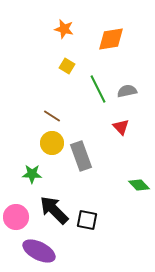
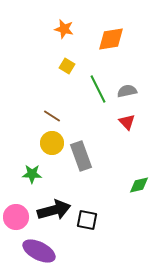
red triangle: moved 6 px right, 5 px up
green diamond: rotated 60 degrees counterclockwise
black arrow: rotated 120 degrees clockwise
